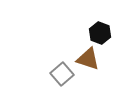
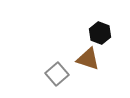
gray square: moved 5 px left
